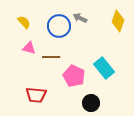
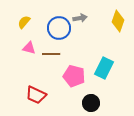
gray arrow: rotated 144 degrees clockwise
yellow semicircle: rotated 96 degrees counterclockwise
blue circle: moved 2 px down
brown line: moved 3 px up
cyan rectangle: rotated 65 degrees clockwise
pink pentagon: rotated 10 degrees counterclockwise
red trapezoid: rotated 20 degrees clockwise
